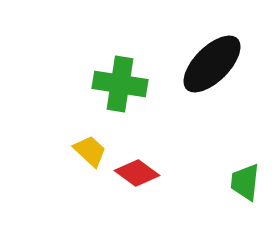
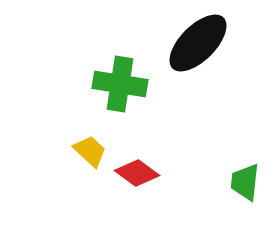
black ellipse: moved 14 px left, 21 px up
